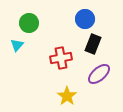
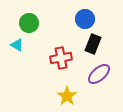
cyan triangle: rotated 40 degrees counterclockwise
